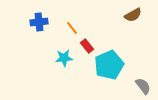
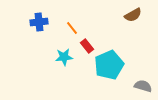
cyan star: moved 1 px up
gray semicircle: rotated 36 degrees counterclockwise
